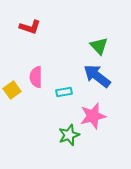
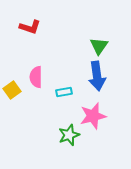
green triangle: rotated 18 degrees clockwise
blue arrow: rotated 136 degrees counterclockwise
